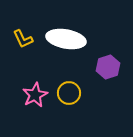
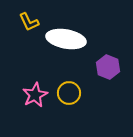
yellow L-shape: moved 6 px right, 17 px up
purple hexagon: rotated 20 degrees counterclockwise
